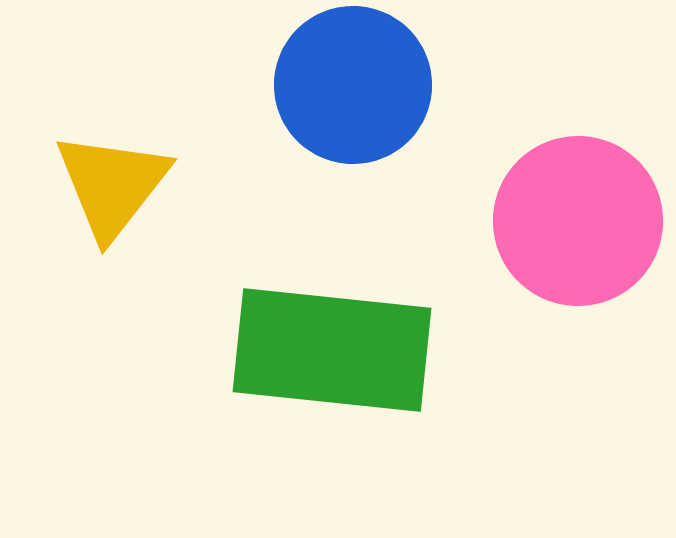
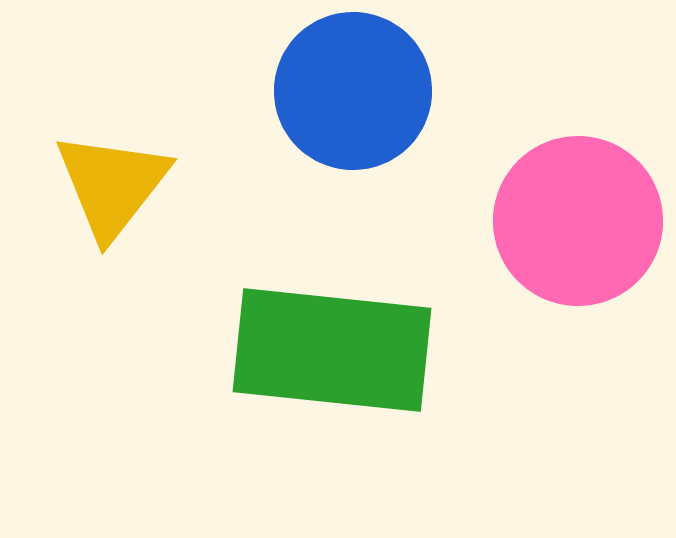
blue circle: moved 6 px down
